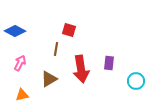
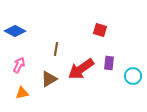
red square: moved 31 px right
pink arrow: moved 1 px left, 2 px down
red arrow: rotated 64 degrees clockwise
cyan circle: moved 3 px left, 5 px up
orange triangle: moved 2 px up
